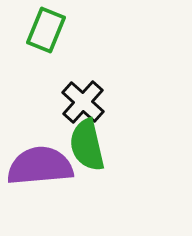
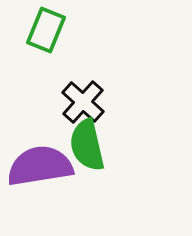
purple semicircle: rotated 4 degrees counterclockwise
